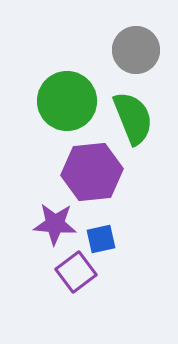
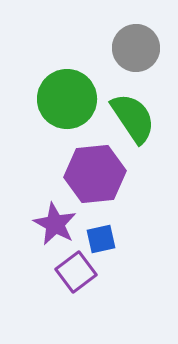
gray circle: moved 2 px up
green circle: moved 2 px up
green semicircle: rotated 12 degrees counterclockwise
purple hexagon: moved 3 px right, 2 px down
purple star: rotated 24 degrees clockwise
